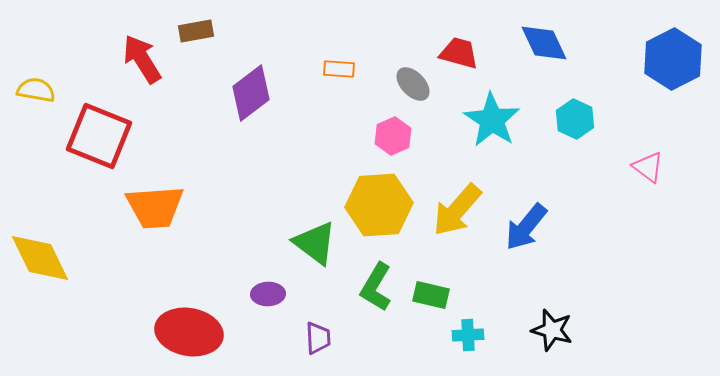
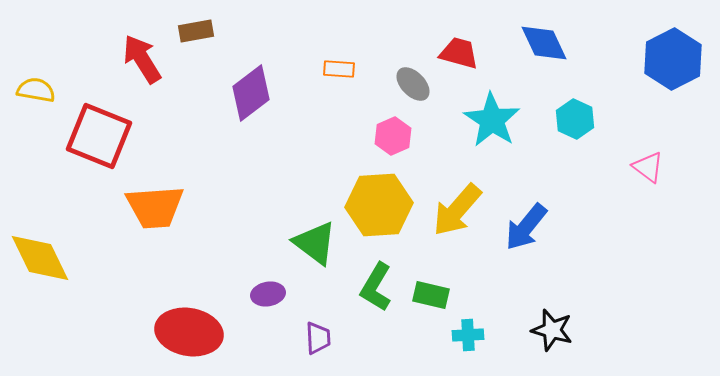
purple ellipse: rotated 8 degrees counterclockwise
